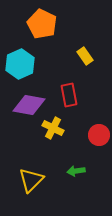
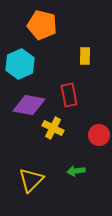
orange pentagon: moved 1 px down; rotated 12 degrees counterclockwise
yellow rectangle: rotated 36 degrees clockwise
